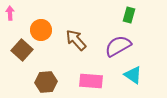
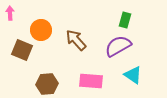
green rectangle: moved 4 px left, 5 px down
brown square: rotated 20 degrees counterclockwise
brown hexagon: moved 1 px right, 2 px down
